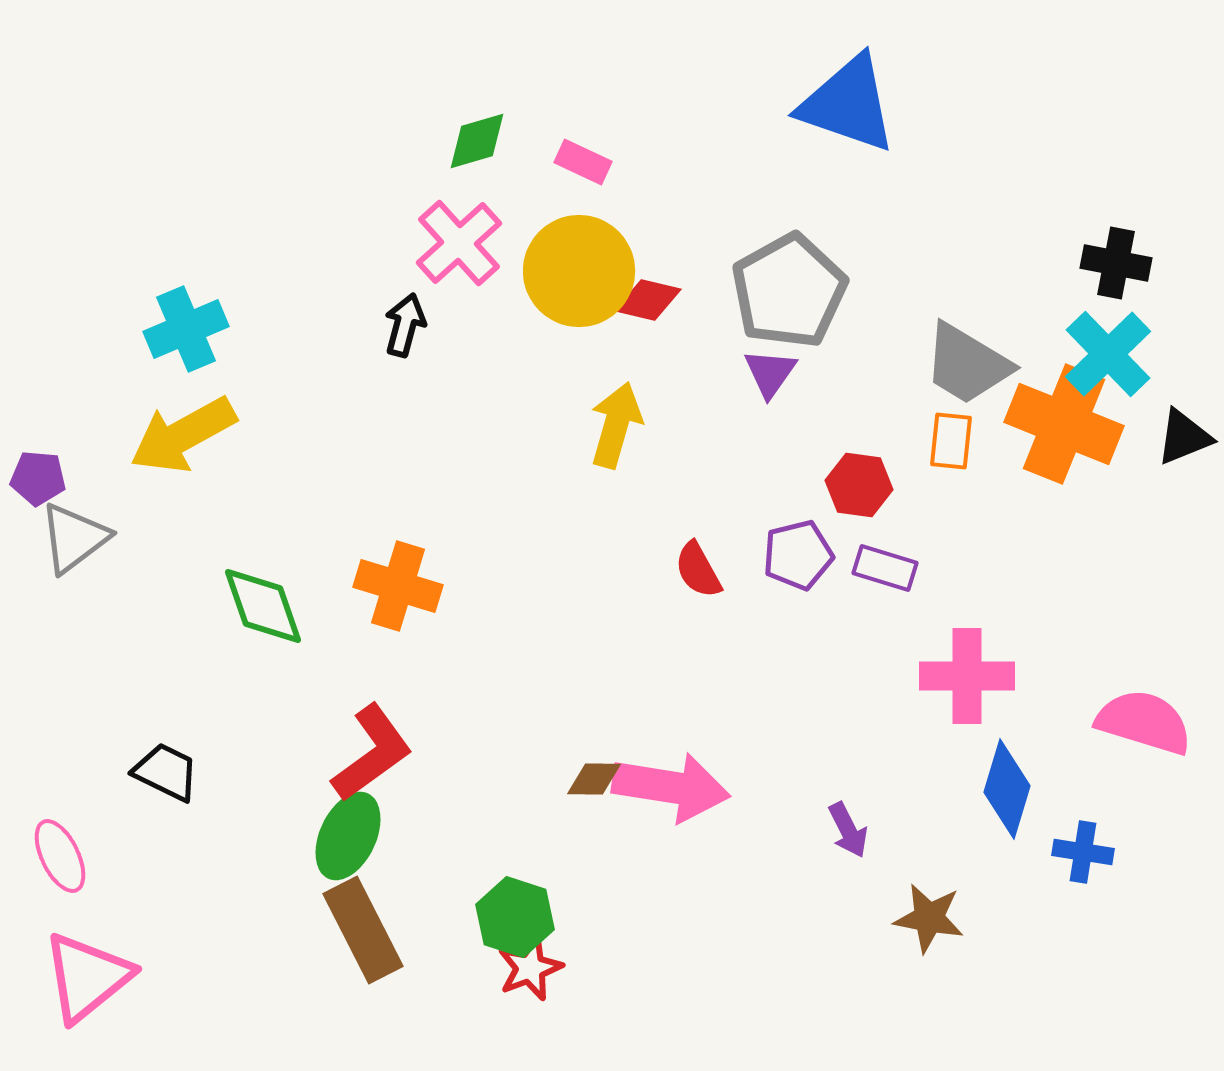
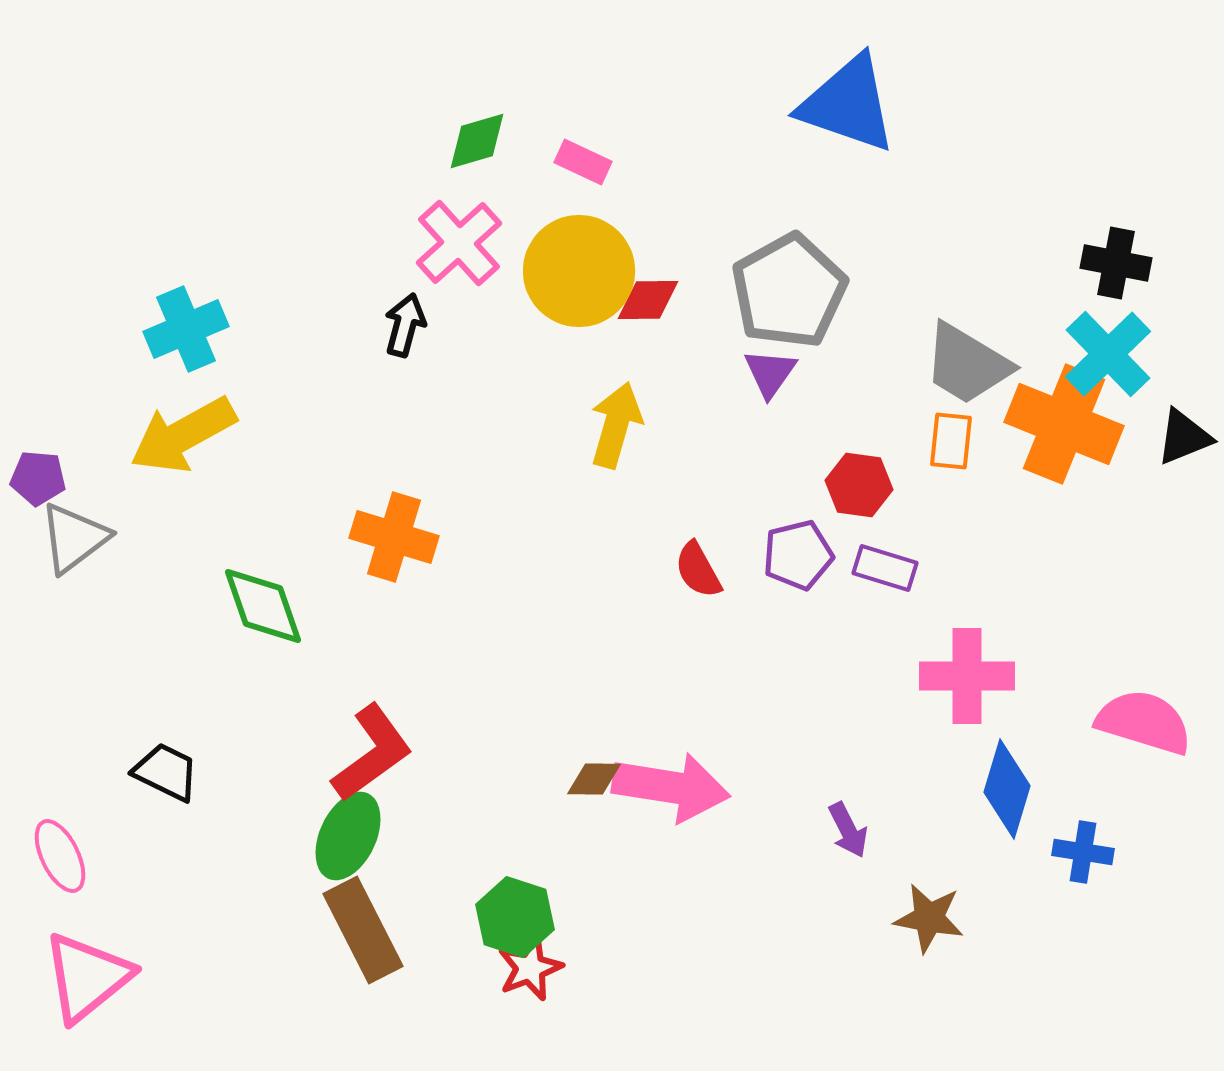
red diamond at (648, 300): rotated 14 degrees counterclockwise
orange cross at (398, 586): moved 4 px left, 49 px up
